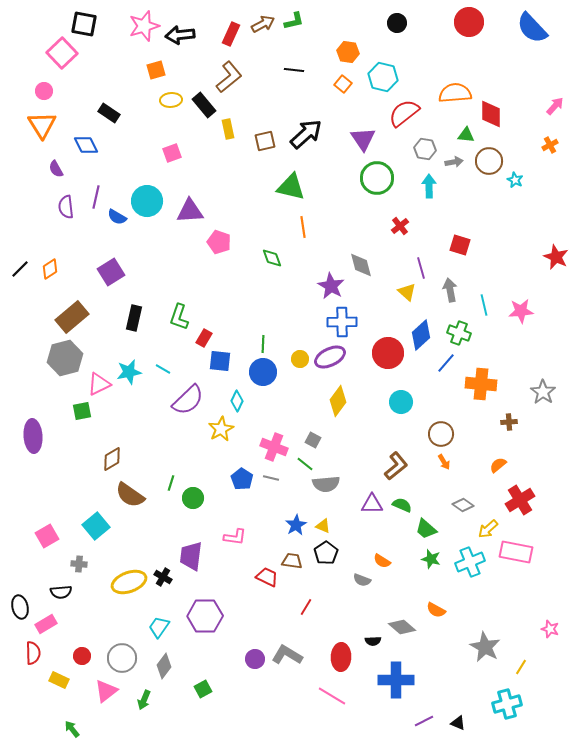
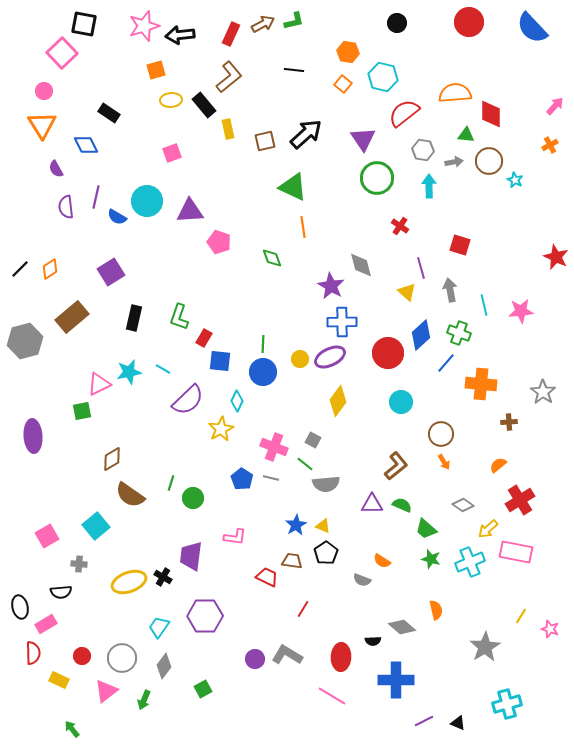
gray hexagon at (425, 149): moved 2 px left, 1 px down
green triangle at (291, 187): moved 2 px right; rotated 12 degrees clockwise
red cross at (400, 226): rotated 18 degrees counterclockwise
gray hexagon at (65, 358): moved 40 px left, 17 px up
red line at (306, 607): moved 3 px left, 2 px down
orange semicircle at (436, 610): rotated 132 degrees counterclockwise
gray star at (485, 647): rotated 12 degrees clockwise
yellow line at (521, 667): moved 51 px up
